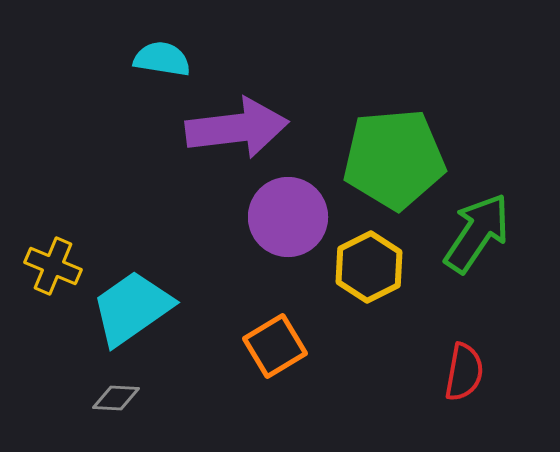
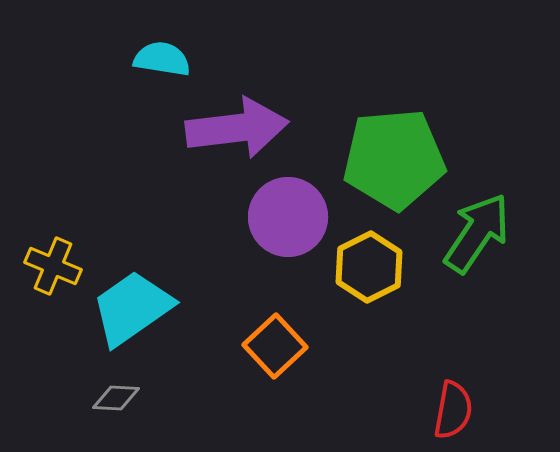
orange square: rotated 12 degrees counterclockwise
red semicircle: moved 11 px left, 38 px down
